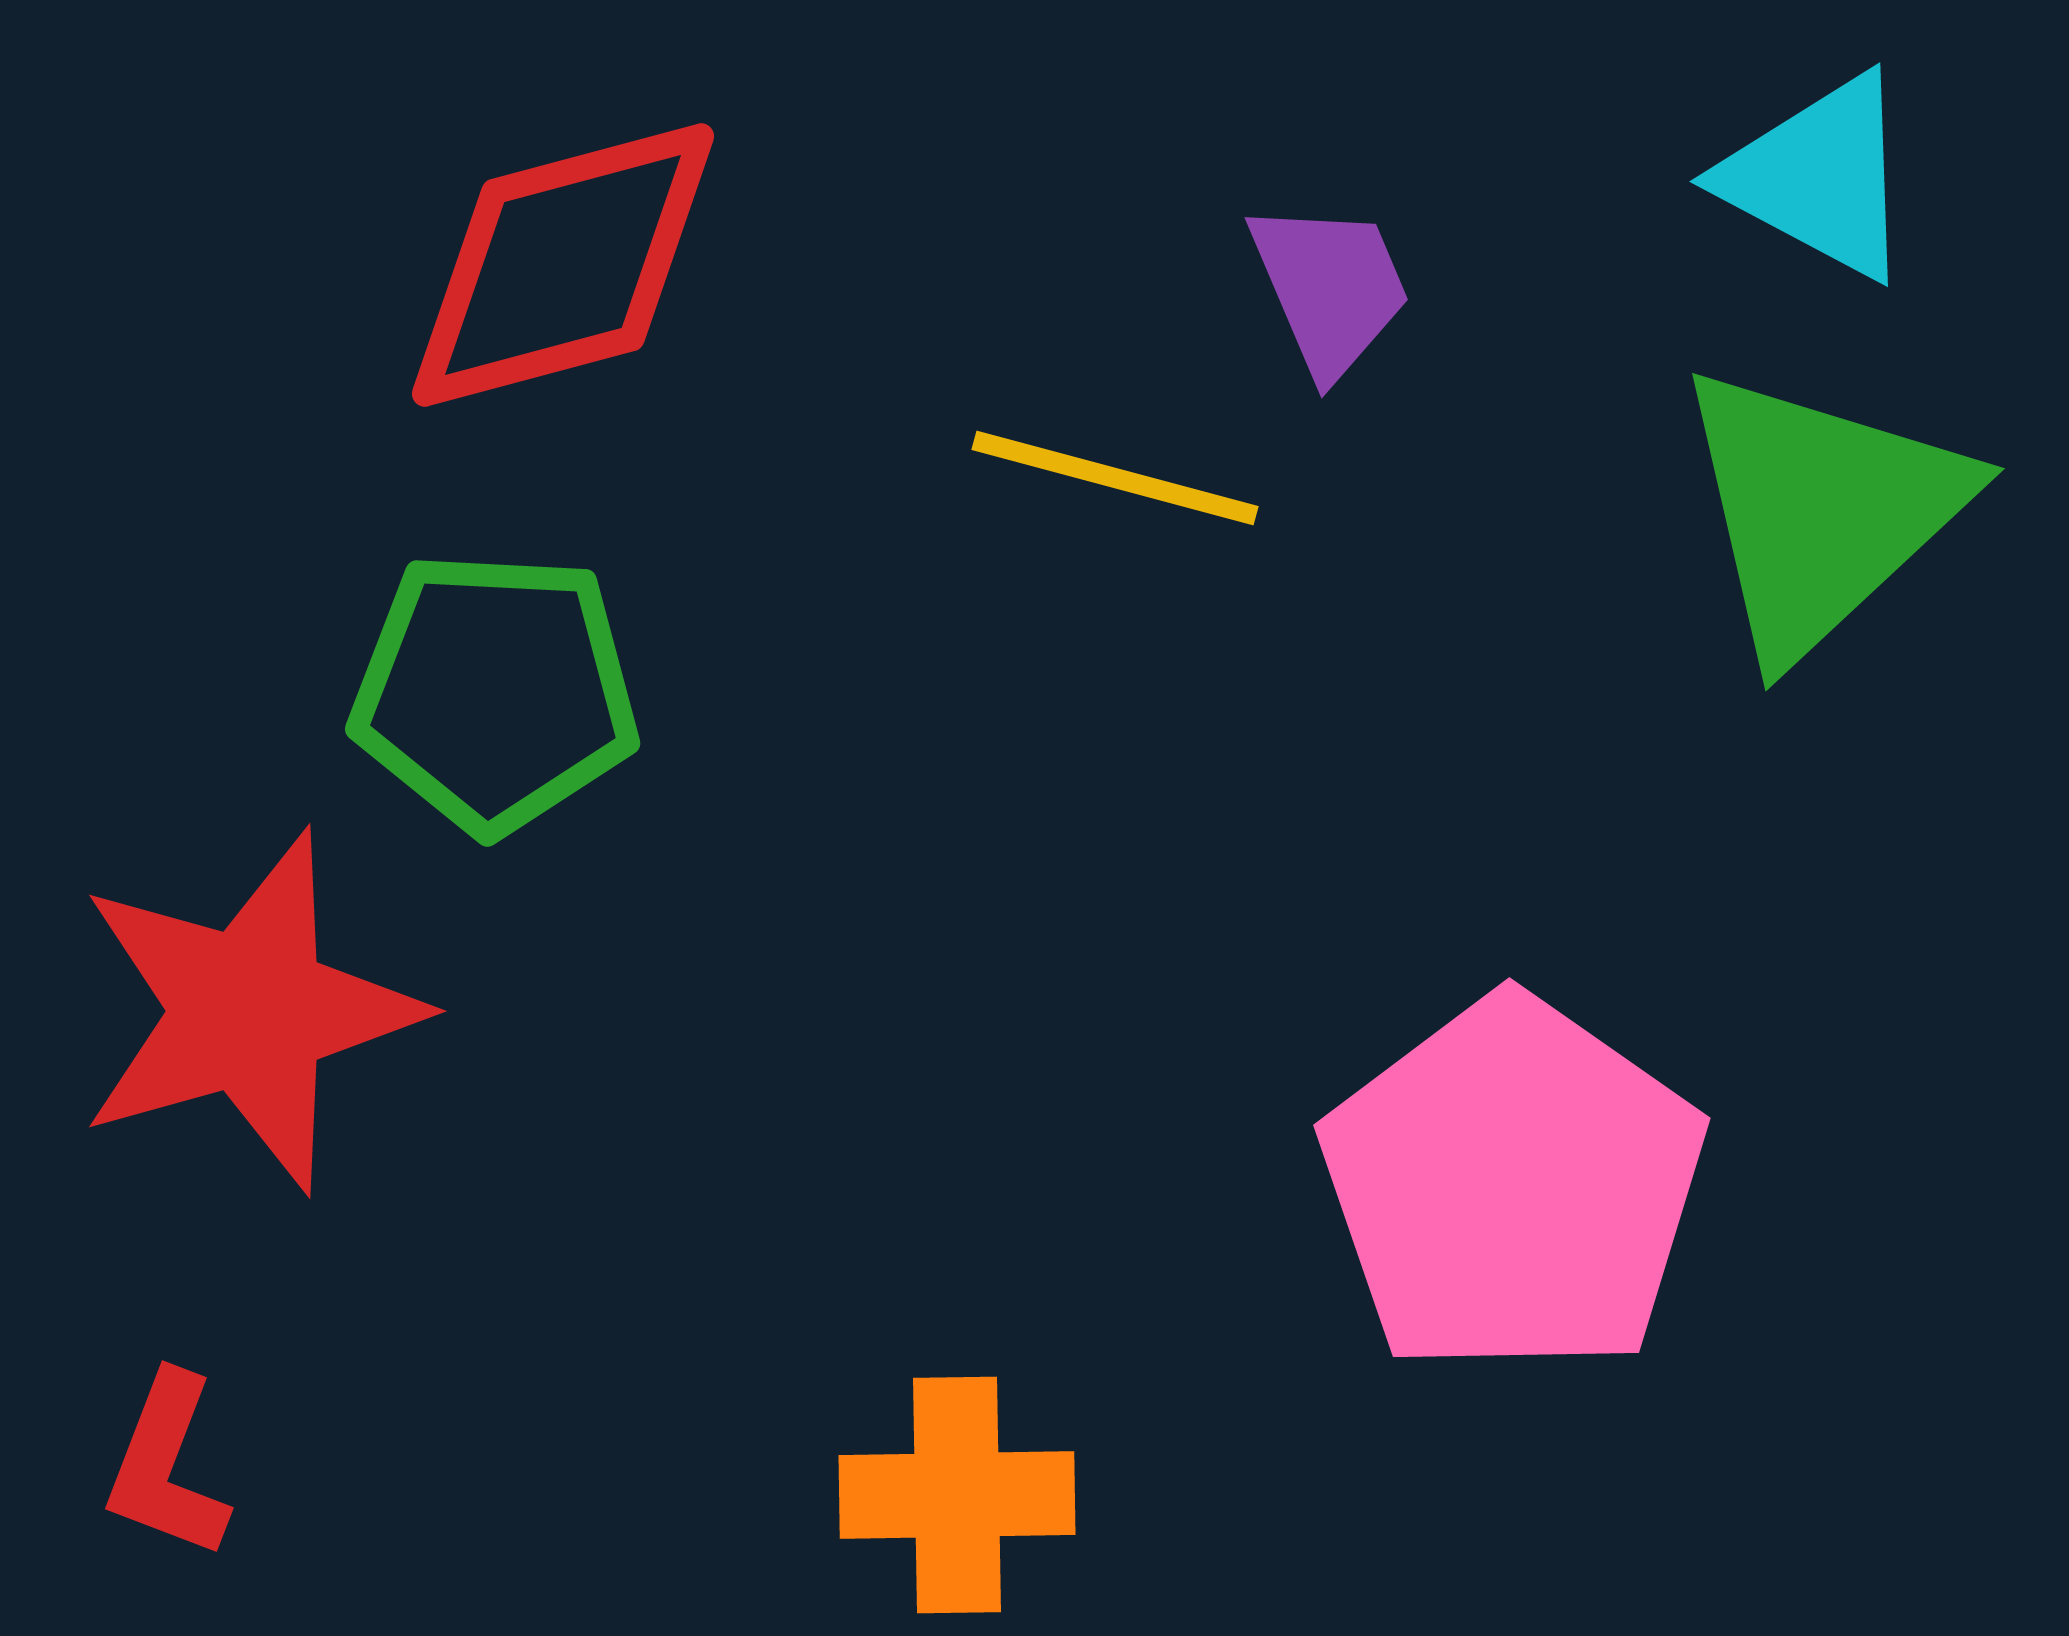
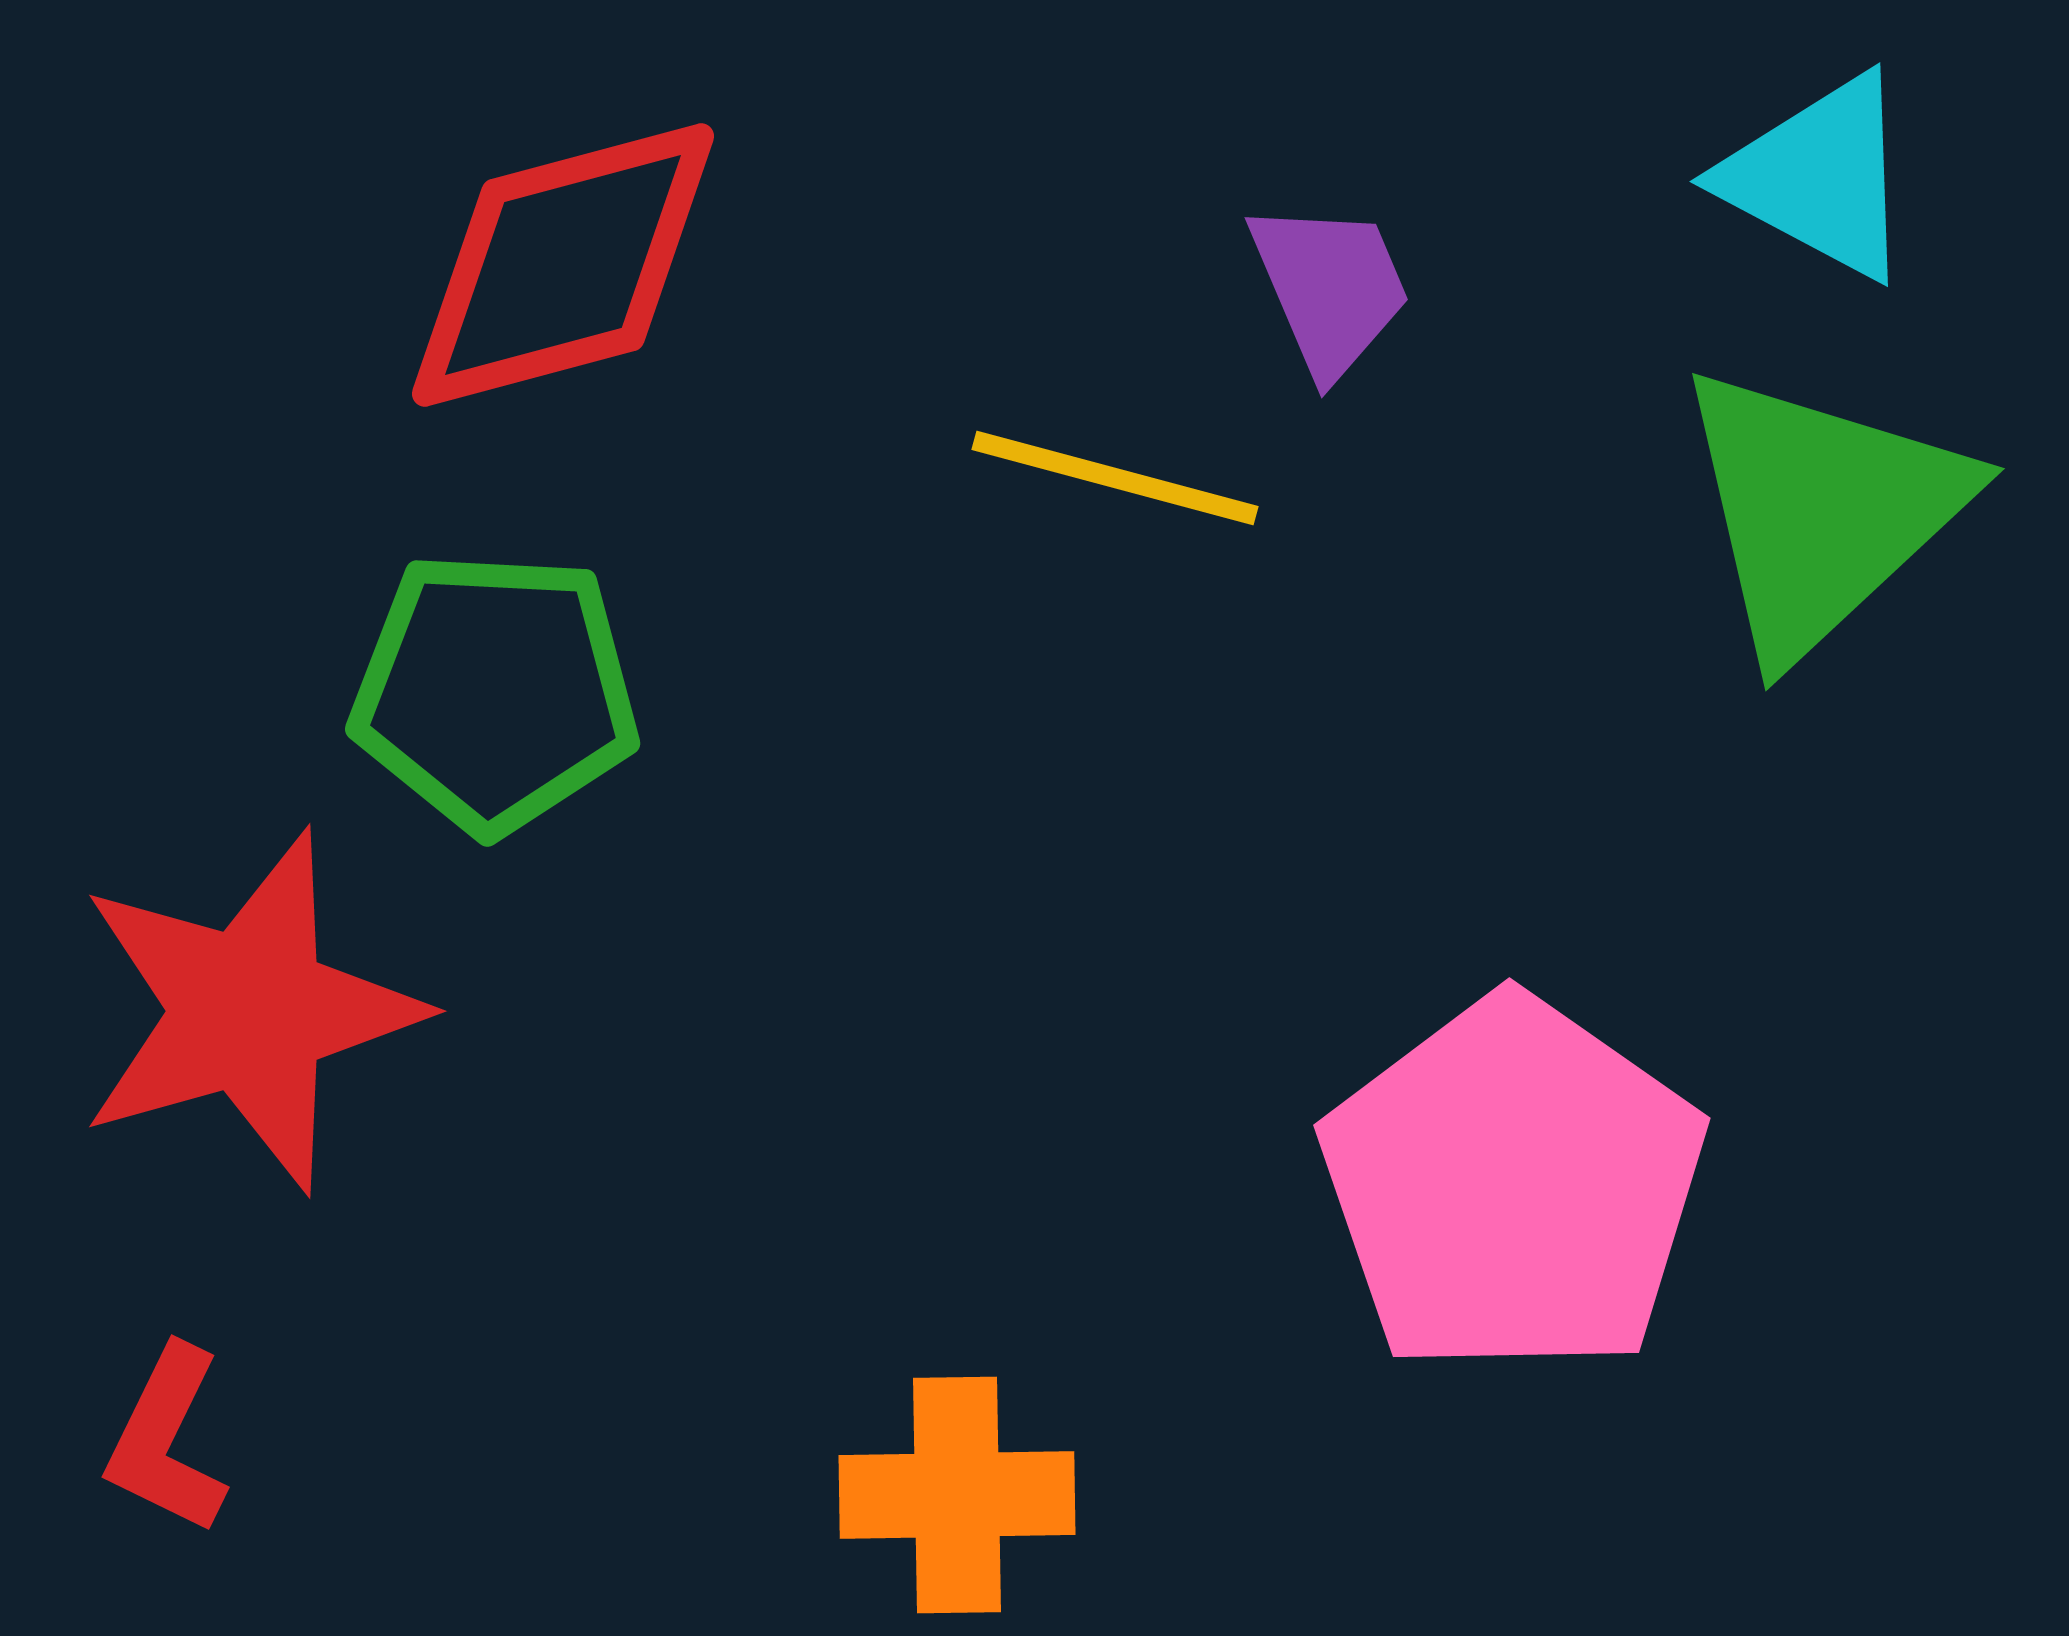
red L-shape: moved 26 px up; rotated 5 degrees clockwise
